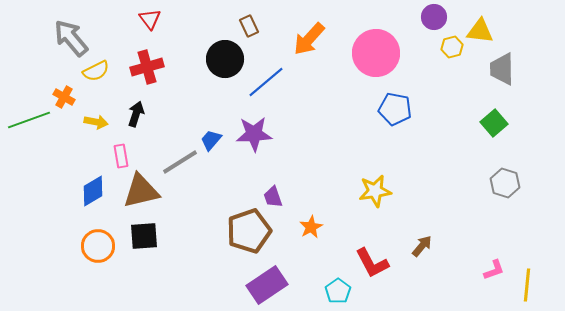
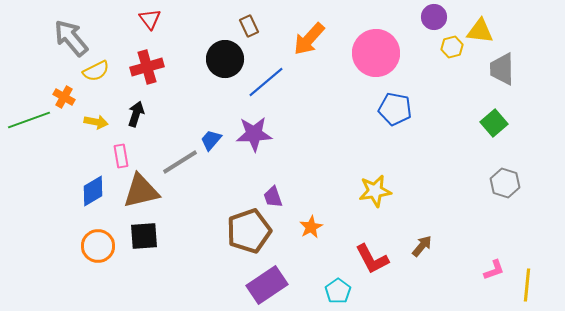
red L-shape: moved 4 px up
